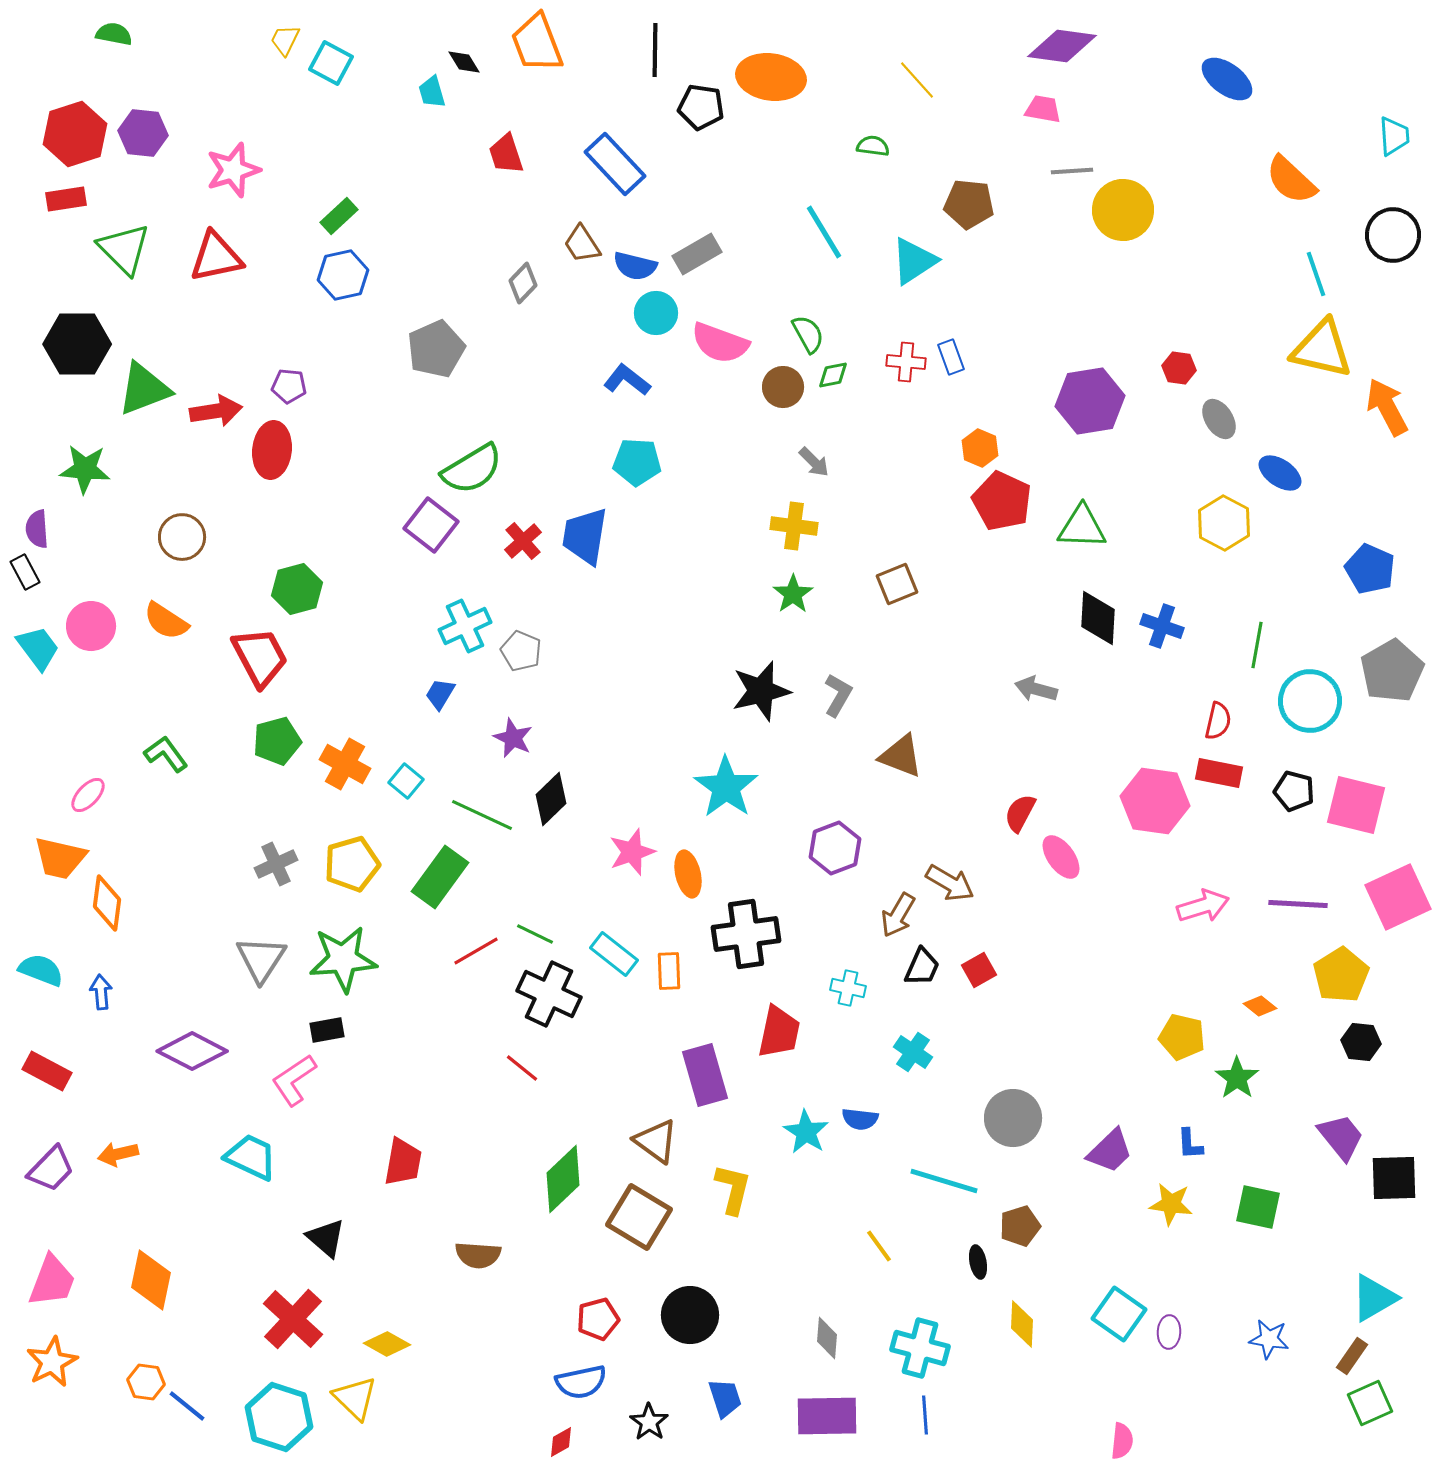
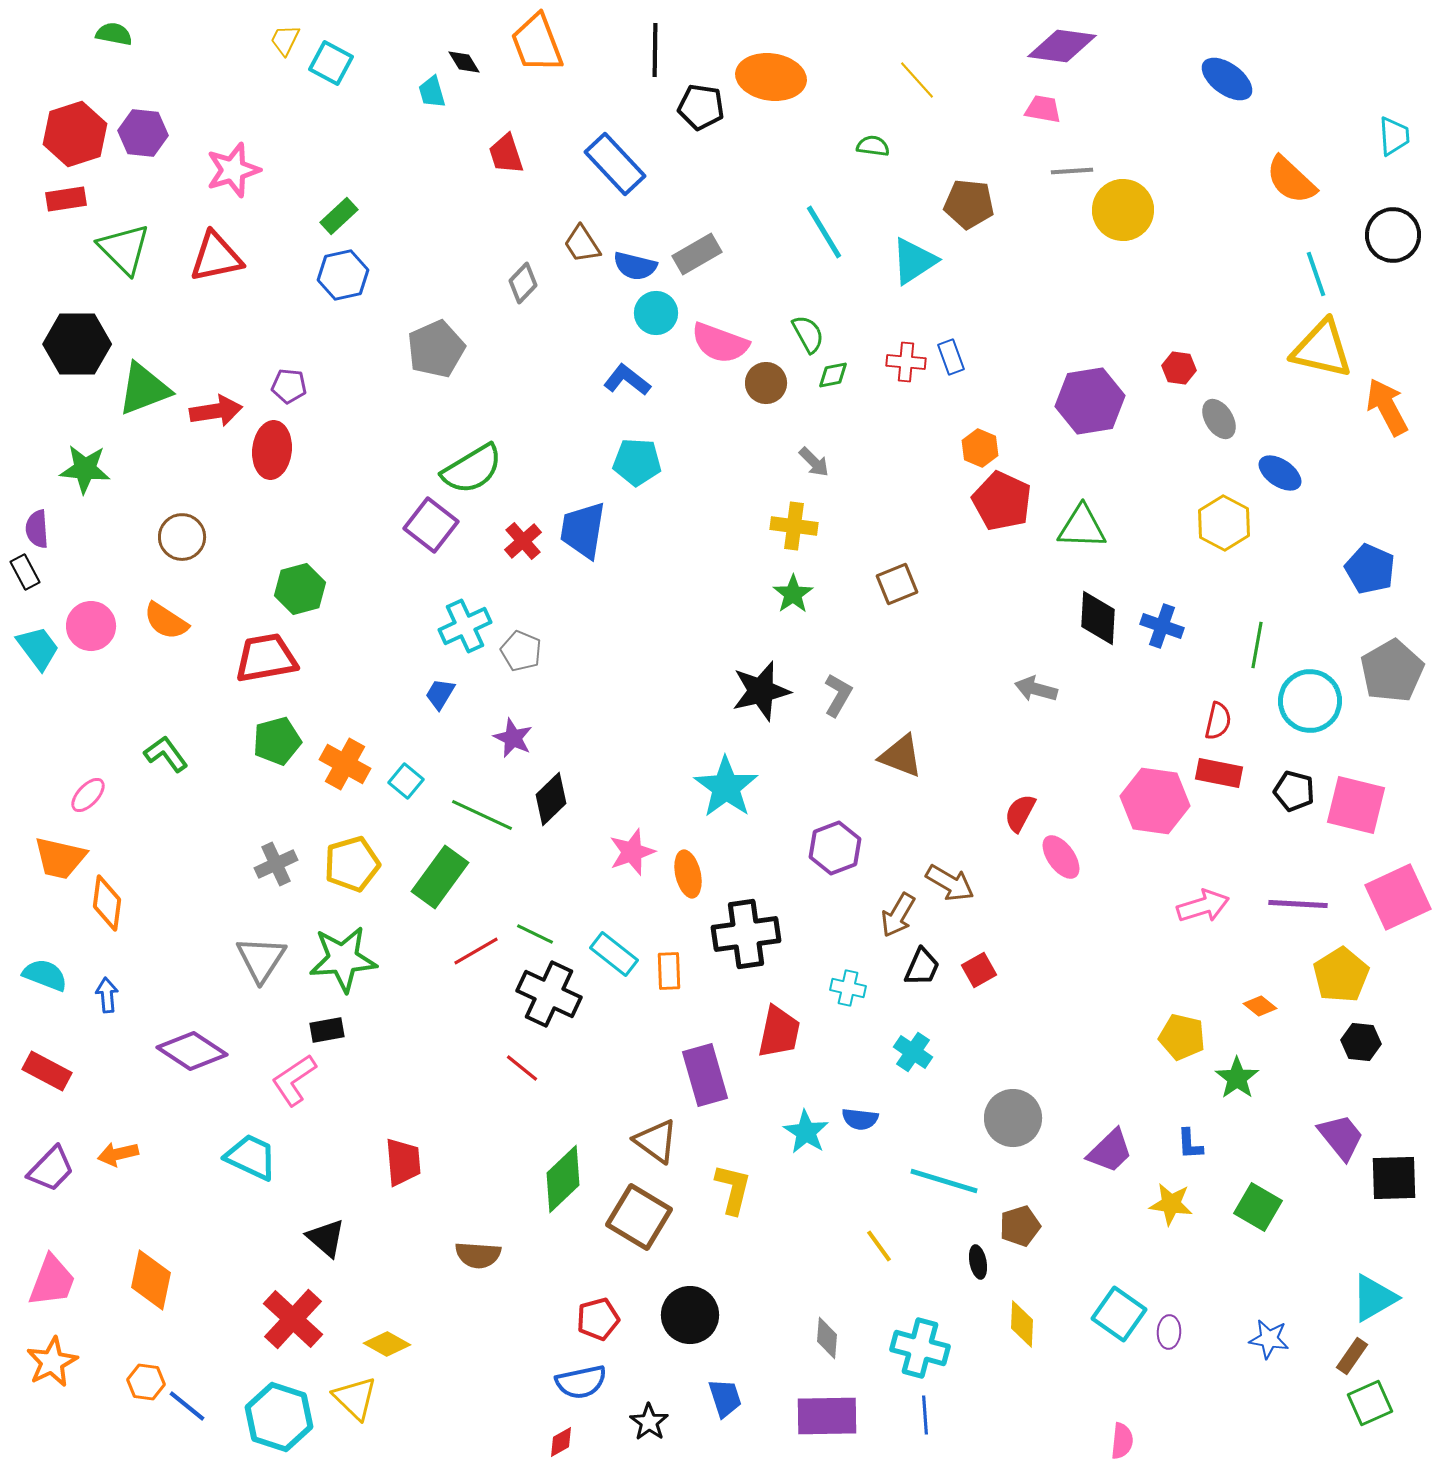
brown circle at (783, 387): moved 17 px left, 4 px up
blue trapezoid at (585, 536): moved 2 px left, 6 px up
green hexagon at (297, 589): moved 3 px right
red trapezoid at (260, 657): moved 6 px right, 1 px down; rotated 72 degrees counterclockwise
cyan semicircle at (41, 970): moved 4 px right, 5 px down
blue arrow at (101, 992): moved 6 px right, 3 px down
purple diamond at (192, 1051): rotated 6 degrees clockwise
red trapezoid at (403, 1162): rotated 15 degrees counterclockwise
green square at (1258, 1207): rotated 18 degrees clockwise
